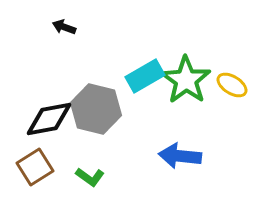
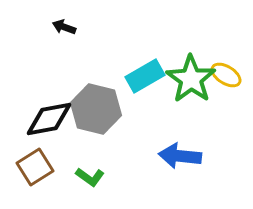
green star: moved 5 px right, 1 px up
yellow ellipse: moved 6 px left, 10 px up
